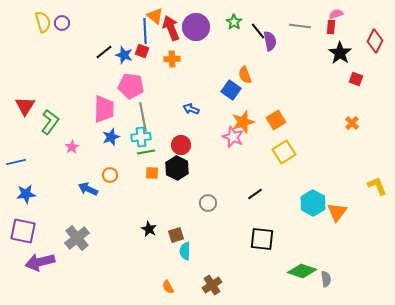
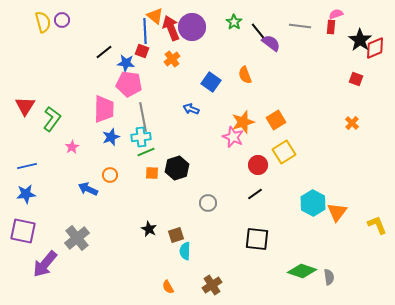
purple circle at (62, 23): moved 3 px up
purple circle at (196, 27): moved 4 px left
purple semicircle at (270, 41): moved 1 px right, 2 px down; rotated 42 degrees counterclockwise
red diamond at (375, 41): moved 7 px down; rotated 40 degrees clockwise
black star at (340, 53): moved 20 px right, 13 px up
blue star at (124, 55): moved 2 px right, 8 px down; rotated 12 degrees counterclockwise
orange cross at (172, 59): rotated 35 degrees counterclockwise
pink pentagon at (131, 86): moved 2 px left, 2 px up
blue square at (231, 90): moved 20 px left, 8 px up
green L-shape at (50, 122): moved 2 px right, 3 px up
red circle at (181, 145): moved 77 px right, 20 px down
green line at (146, 152): rotated 12 degrees counterclockwise
blue line at (16, 162): moved 11 px right, 4 px down
black hexagon at (177, 168): rotated 15 degrees clockwise
yellow L-shape at (377, 186): moved 39 px down
black square at (262, 239): moved 5 px left
purple arrow at (40, 262): moved 5 px right, 2 px down; rotated 36 degrees counterclockwise
gray semicircle at (326, 279): moved 3 px right, 2 px up
